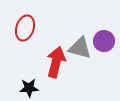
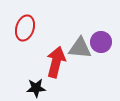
purple circle: moved 3 px left, 1 px down
gray triangle: rotated 10 degrees counterclockwise
black star: moved 7 px right
